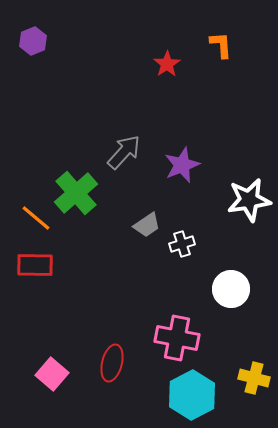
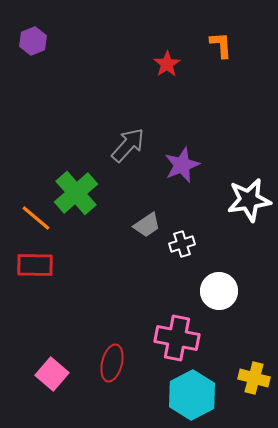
gray arrow: moved 4 px right, 7 px up
white circle: moved 12 px left, 2 px down
